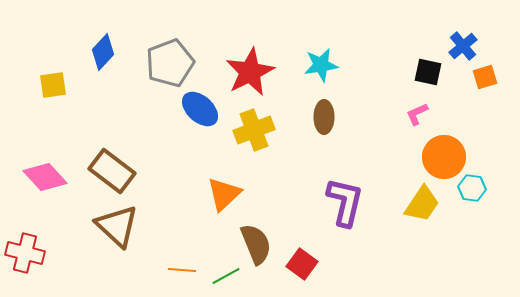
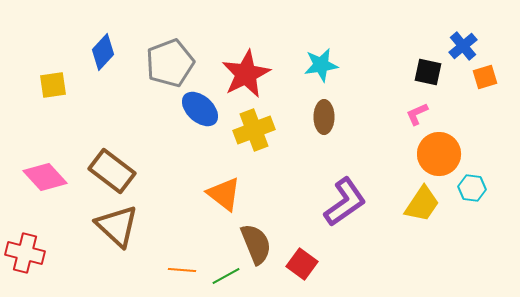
red star: moved 4 px left, 2 px down
orange circle: moved 5 px left, 3 px up
orange triangle: rotated 39 degrees counterclockwise
purple L-shape: rotated 42 degrees clockwise
